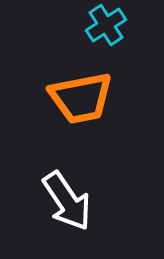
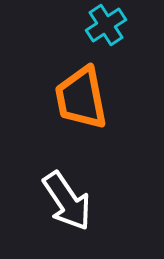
orange trapezoid: rotated 90 degrees clockwise
